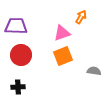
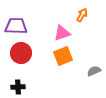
orange arrow: moved 1 px right, 2 px up
red circle: moved 2 px up
gray semicircle: rotated 32 degrees counterclockwise
